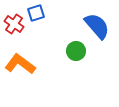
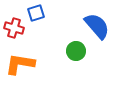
red cross: moved 4 px down; rotated 18 degrees counterclockwise
orange L-shape: rotated 28 degrees counterclockwise
